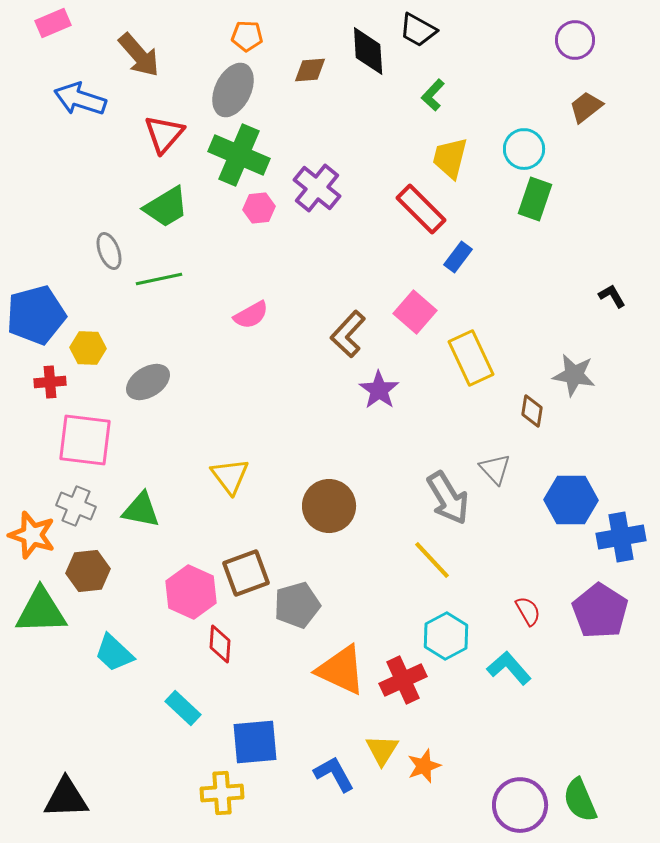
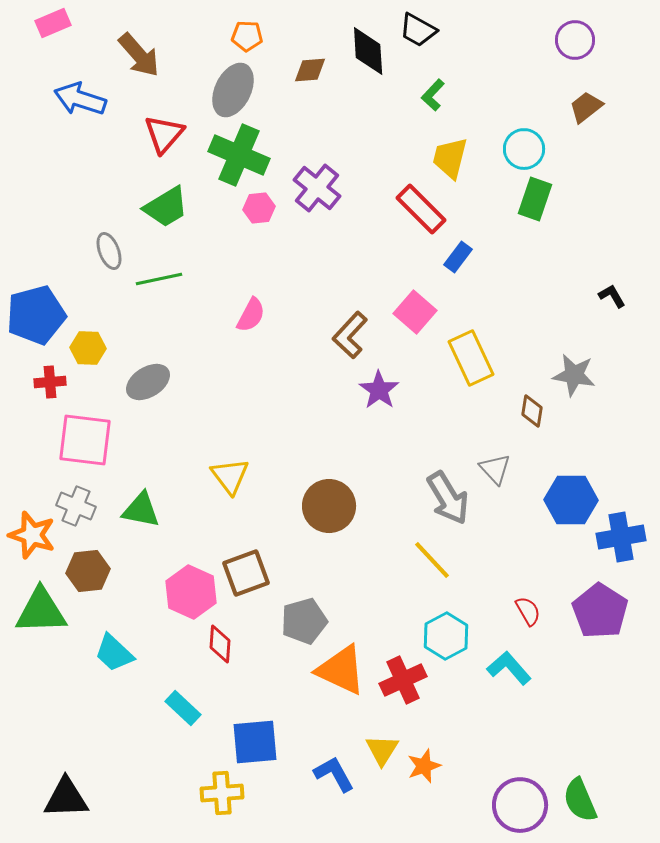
pink semicircle at (251, 315): rotated 33 degrees counterclockwise
brown L-shape at (348, 334): moved 2 px right, 1 px down
gray pentagon at (297, 605): moved 7 px right, 16 px down
